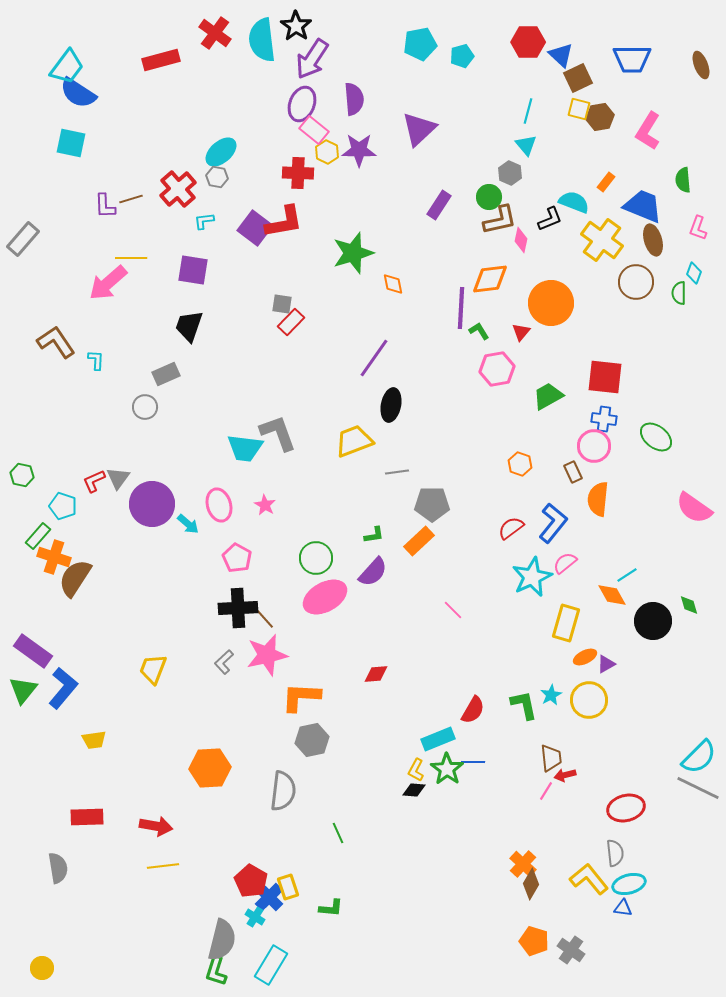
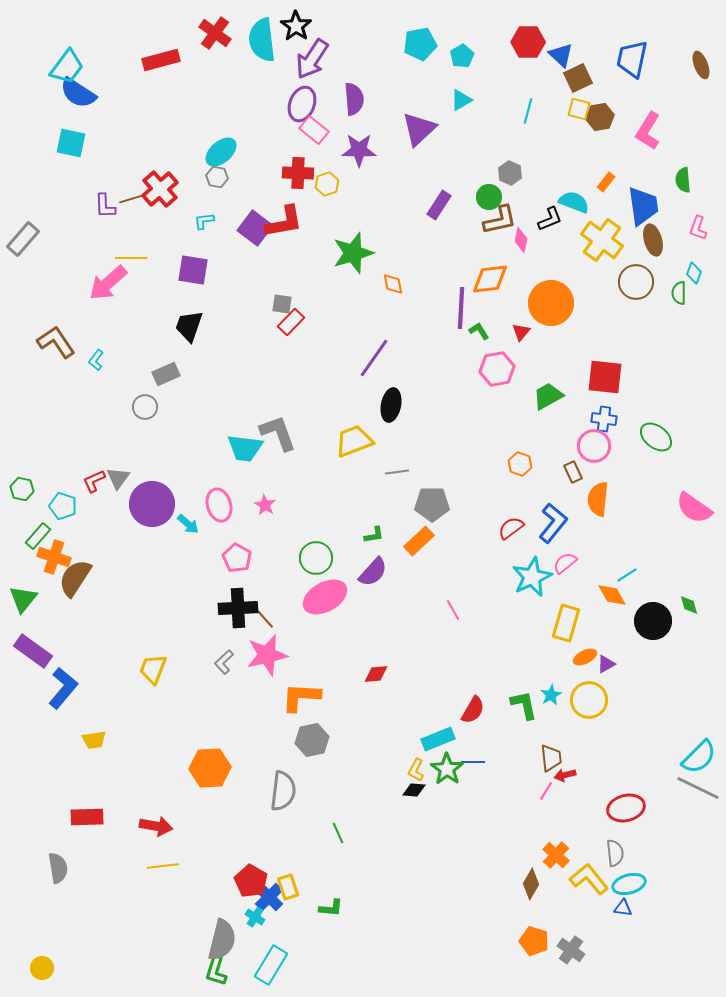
cyan pentagon at (462, 56): rotated 15 degrees counterclockwise
blue trapezoid at (632, 59): rotated 102 degrees clockwise
cyan triangle at (526, 145): moved 65 px left, 45 px up; rotated 40 degrees clockwise
yellow hexagon at (327, 152): moved 32 px down; rotated 15 degrees clockwise
red cross at (178, 189): moved 18 px left
blue trapezoid at (643, 206): rotated 60 degrees clockwise
cyan L-shape at (96, 360): rotated 145 degrees counterclockwise
green hexagon at (22, 475): moved 14 px down
pink line at (453, 610): rotated 15 degrees clockwise
green triangle at (23, 690): moved 91 px up
orange cross at (523, 864): moved 33 px right, 9 px up
